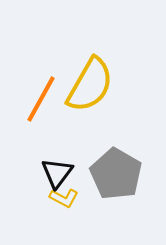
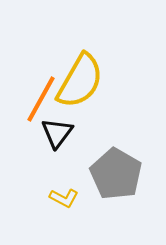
yellow semicircle: moved 10 px left, 4 px up
black triangle: moved 40 px up
